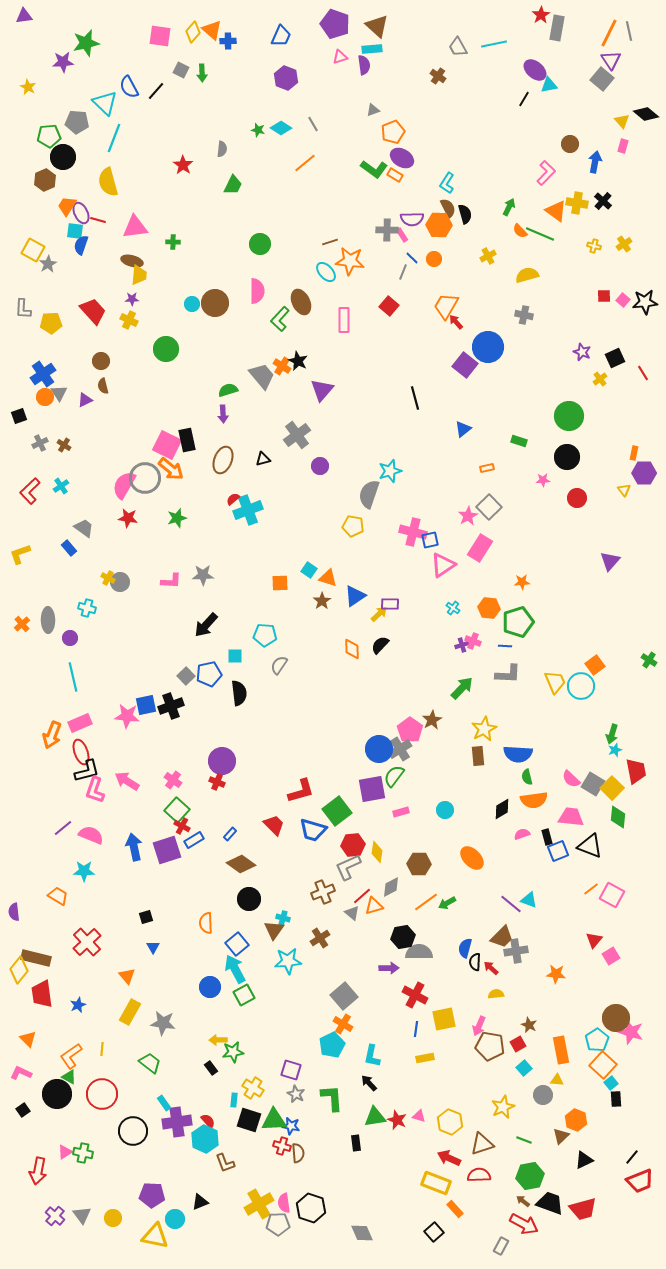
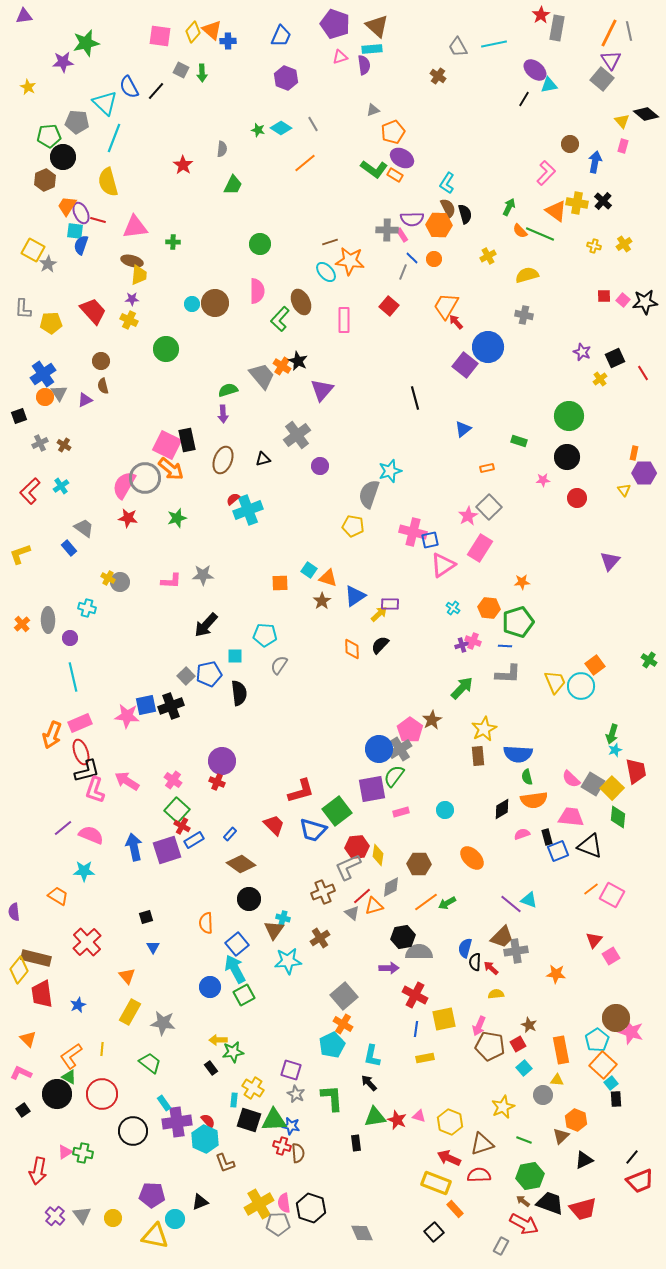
red hexagon at (353, 845): moved 4 px right, 2 px down
yellow diamond at (377, 852): moved 1 px right, 3 px down
